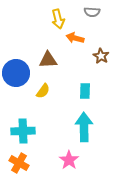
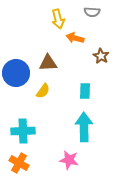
brown triangle: moved 3 px down
pink star: rotated 24 degrees counterclockwise
